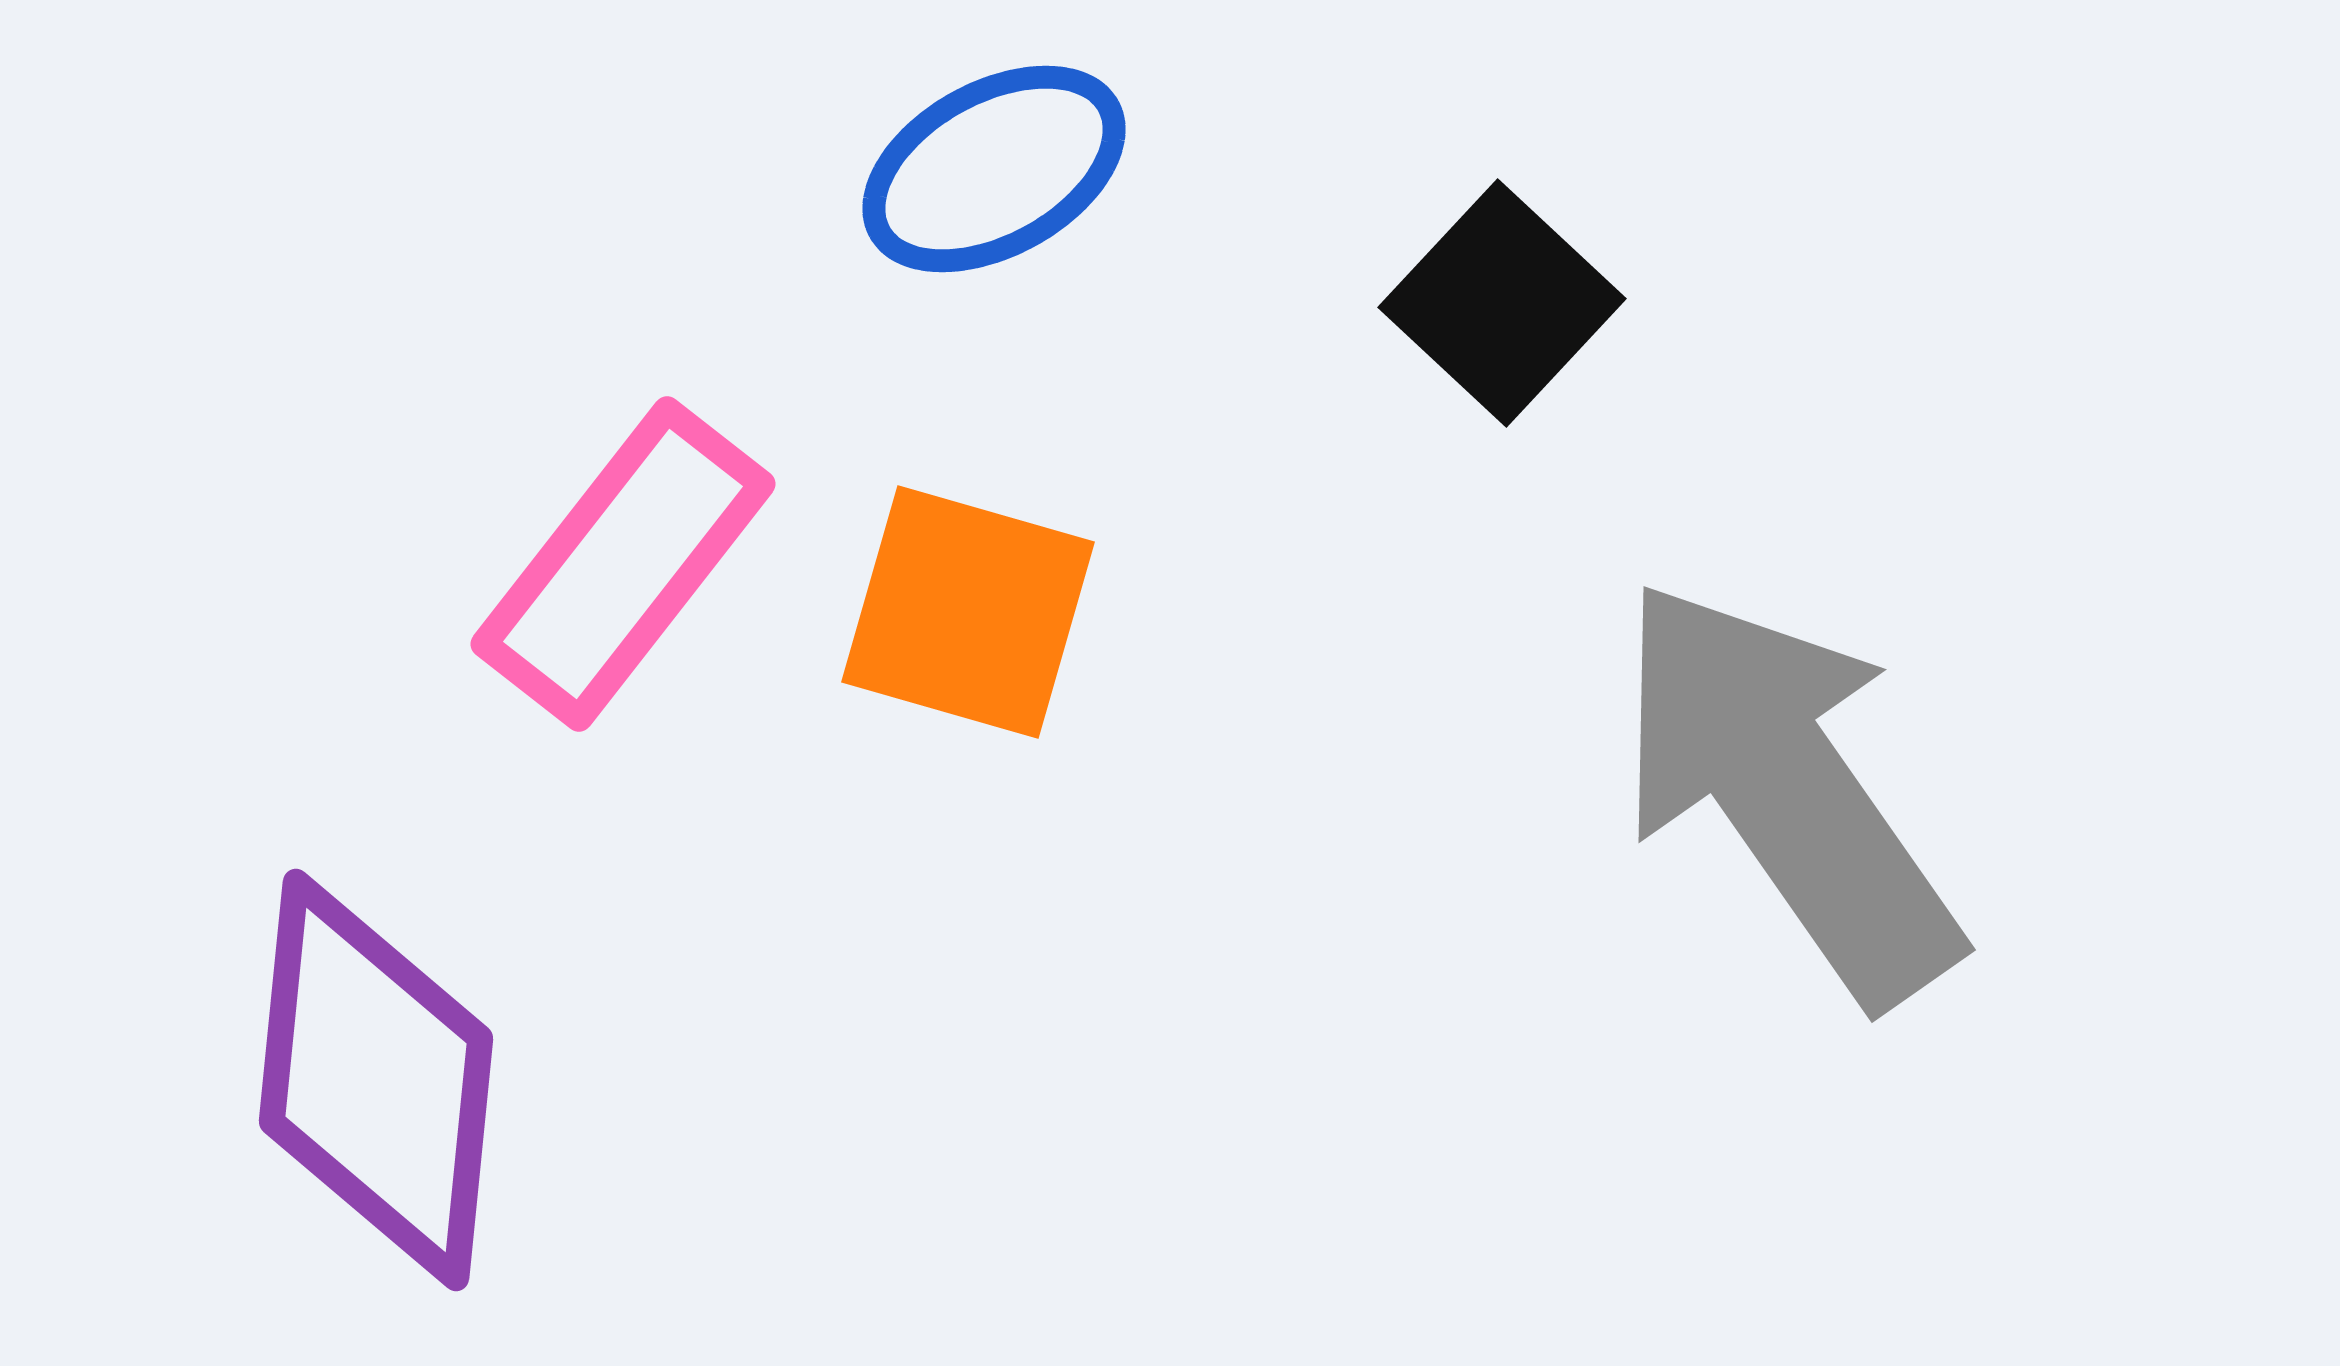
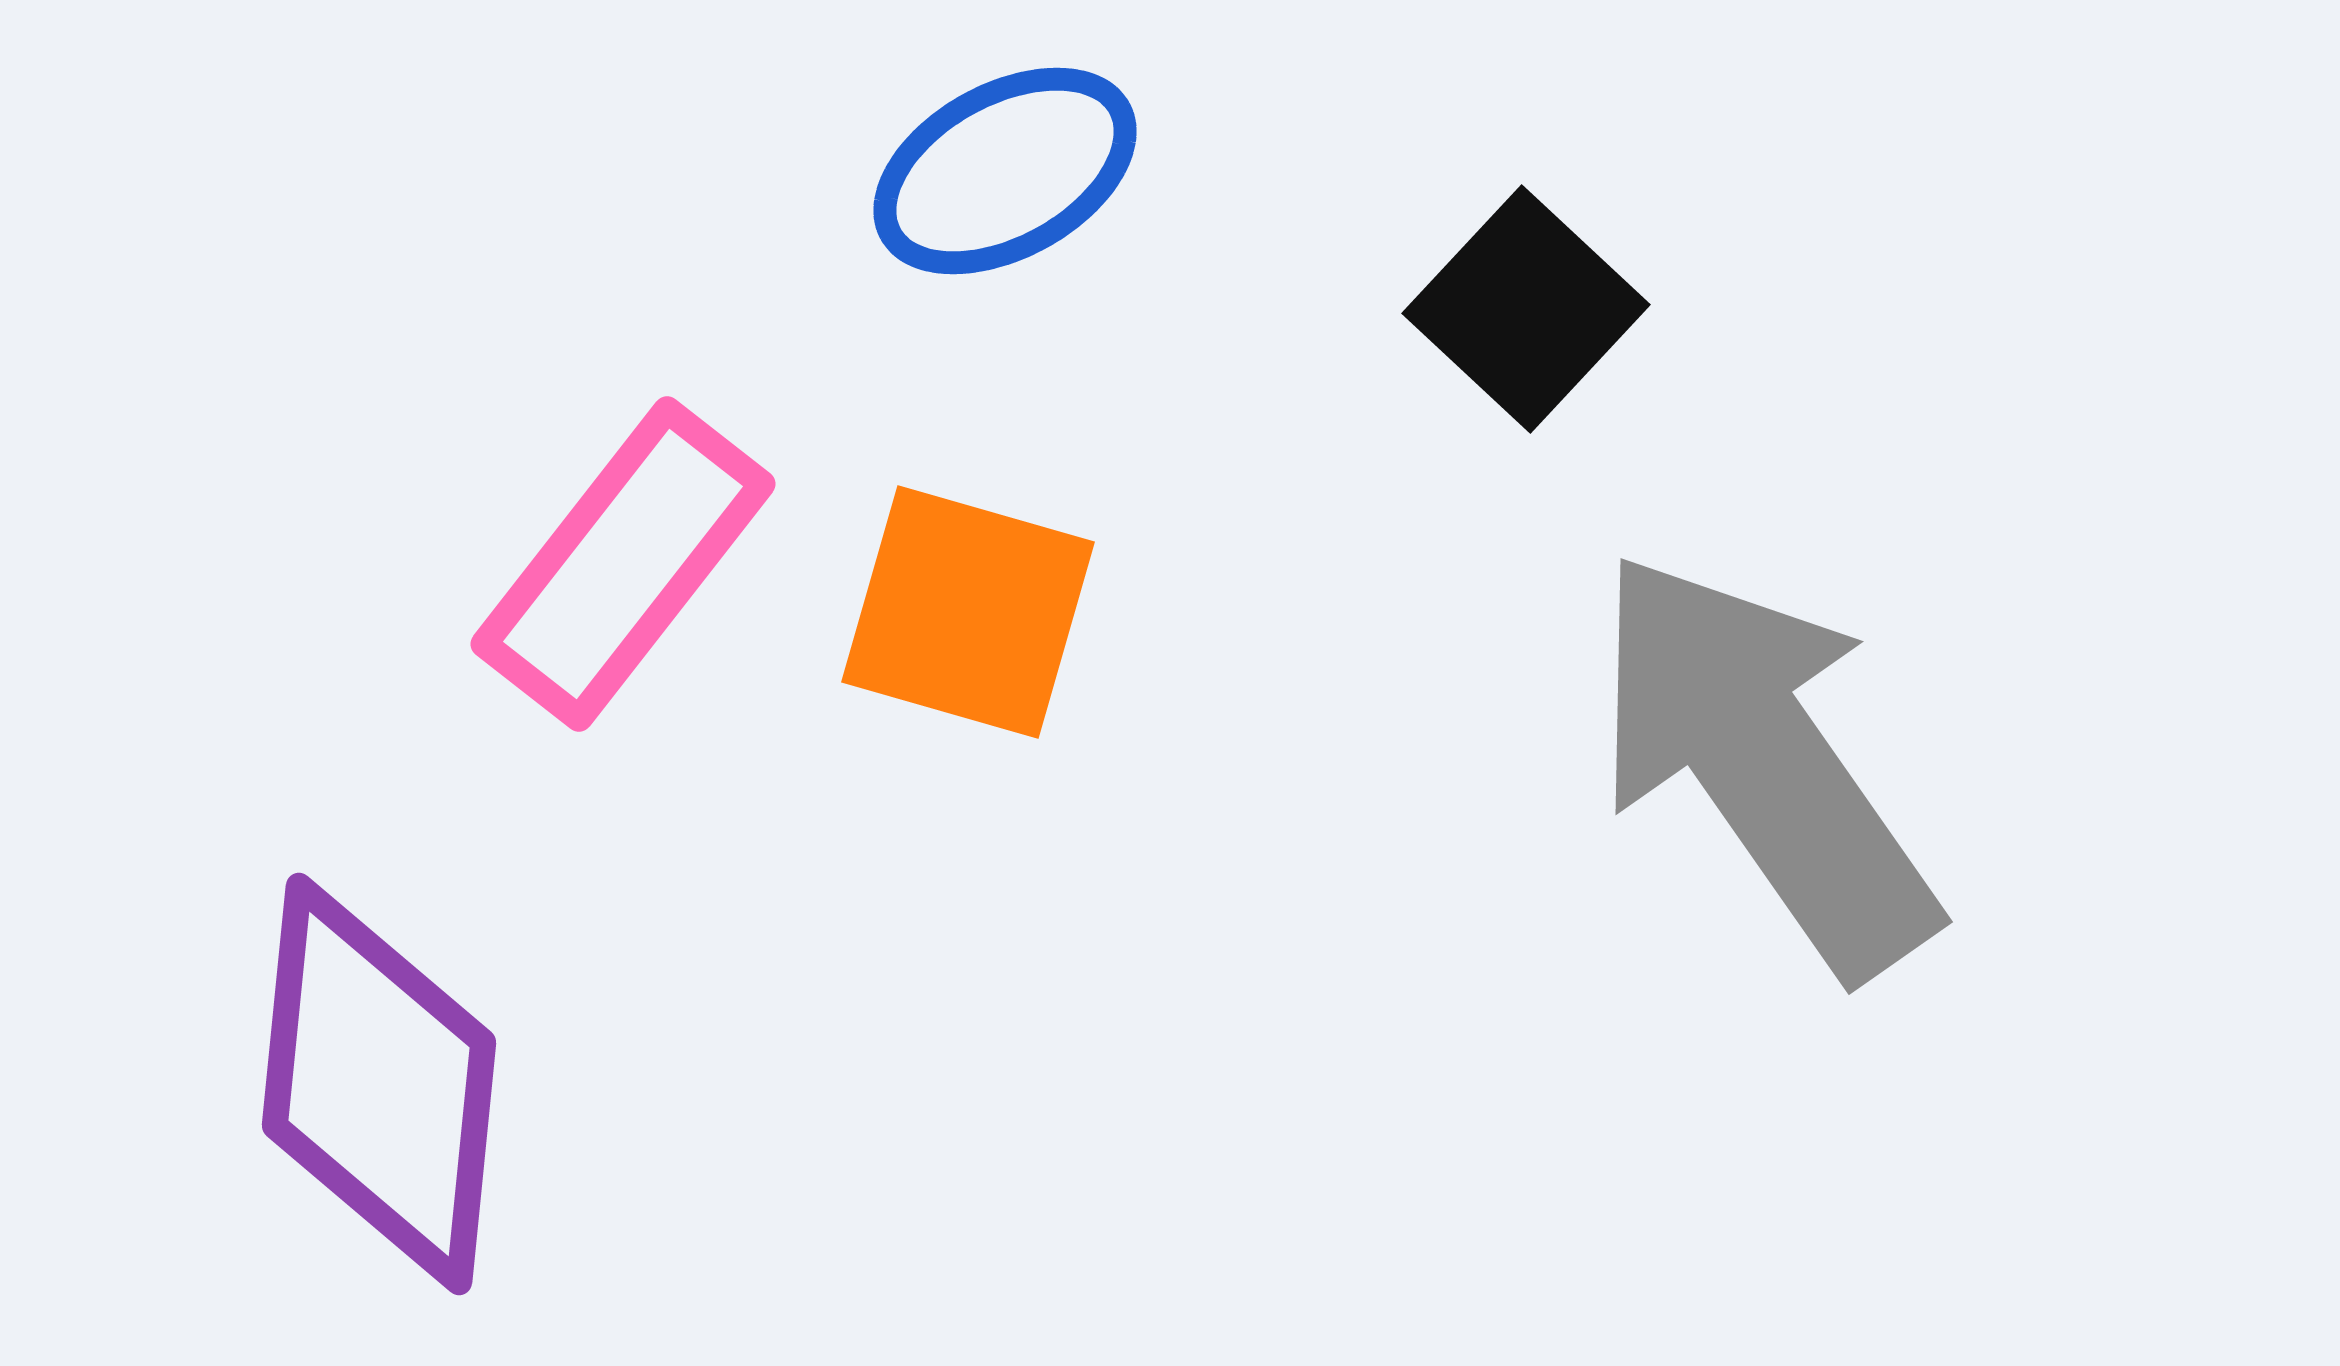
blue ellipse: moved 11 px right, 2 px down
black square: moved 24 px right, 6 px down
gray arrow: moved 23 px left, 28 px up
purple diamond: moved 3 px right, 4 px down
